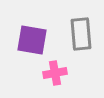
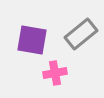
gray rectangle: rotated 56 degrees clockwise
